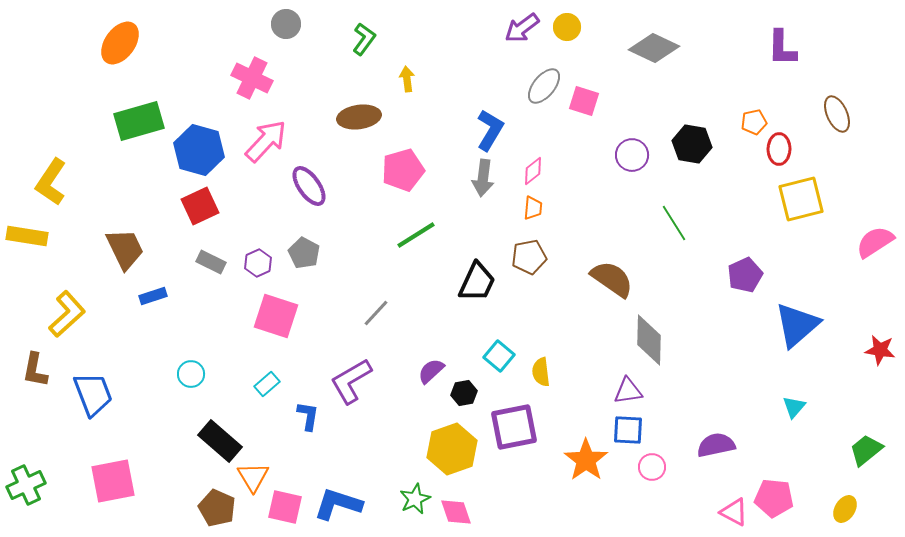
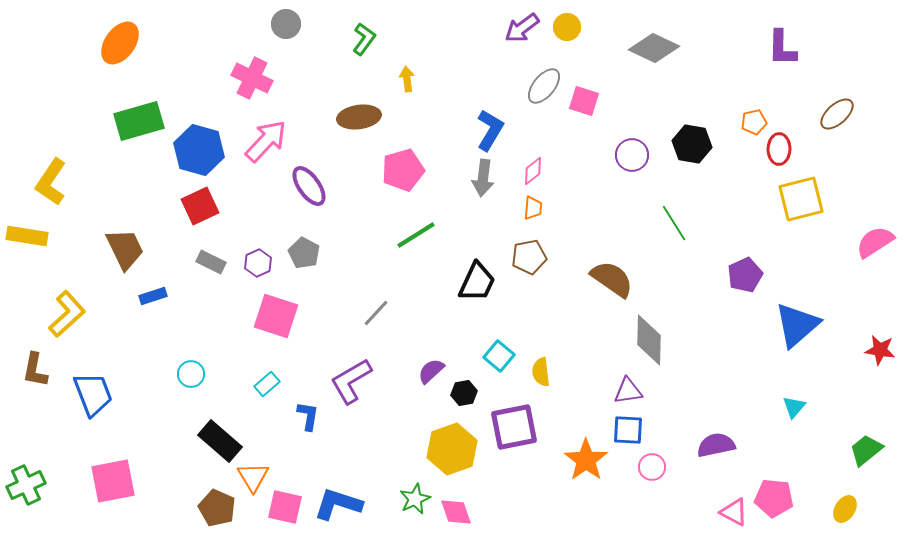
brown ellipse at (837, 114): rotated 72 degrees clockwise
